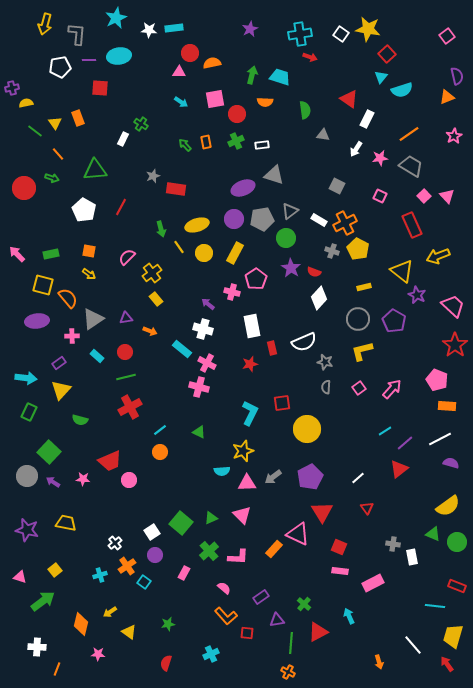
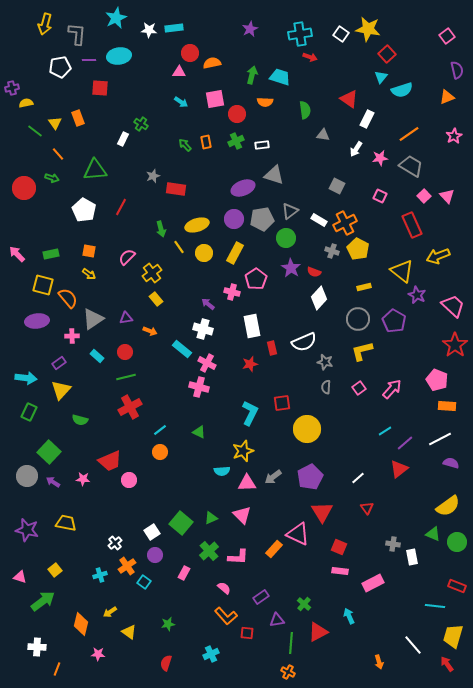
purple semicircle at (457, 76): moved 6 px up
